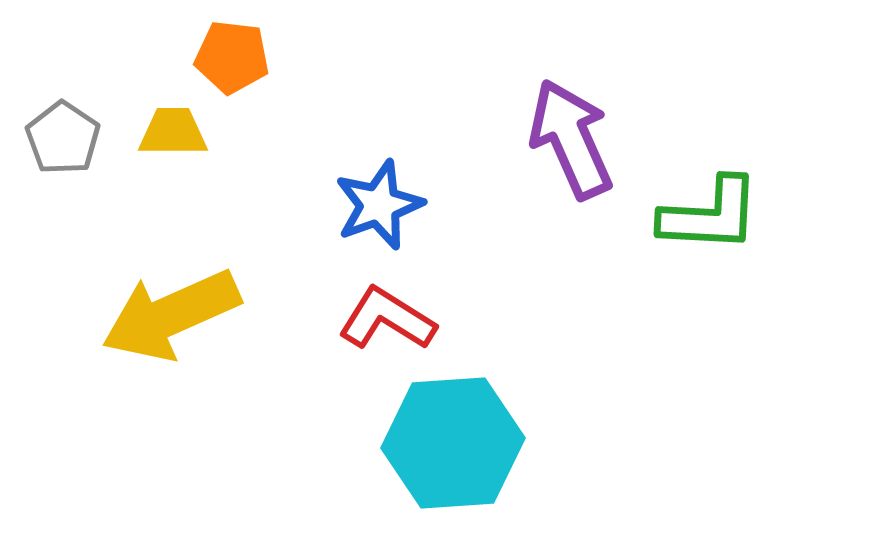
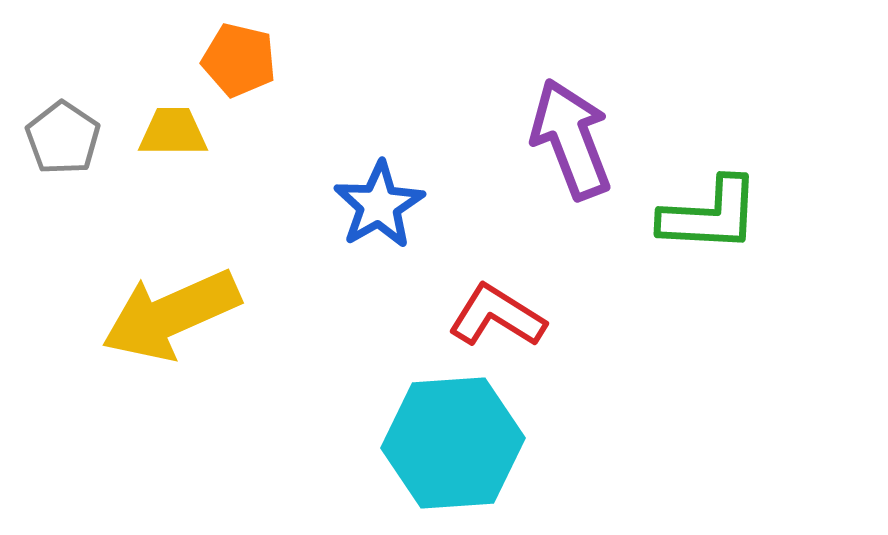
orange pentagon: moved 7 px right, 3 px down; rotated 6 degrees clockwise
purple arrow: rotated 3 degrees clockwise
blue star: rotated 10 degrees counterclockwise
red L-shape: moved 110 px right, 3 px up
